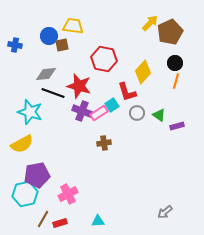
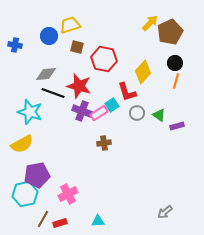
yellow trapezoid: moved 3 px left, 1 px up; rotated 25 degrees counterclockwise
brown square: moved 15 px right, 2 px down; rotated 24 degrees clockwise
